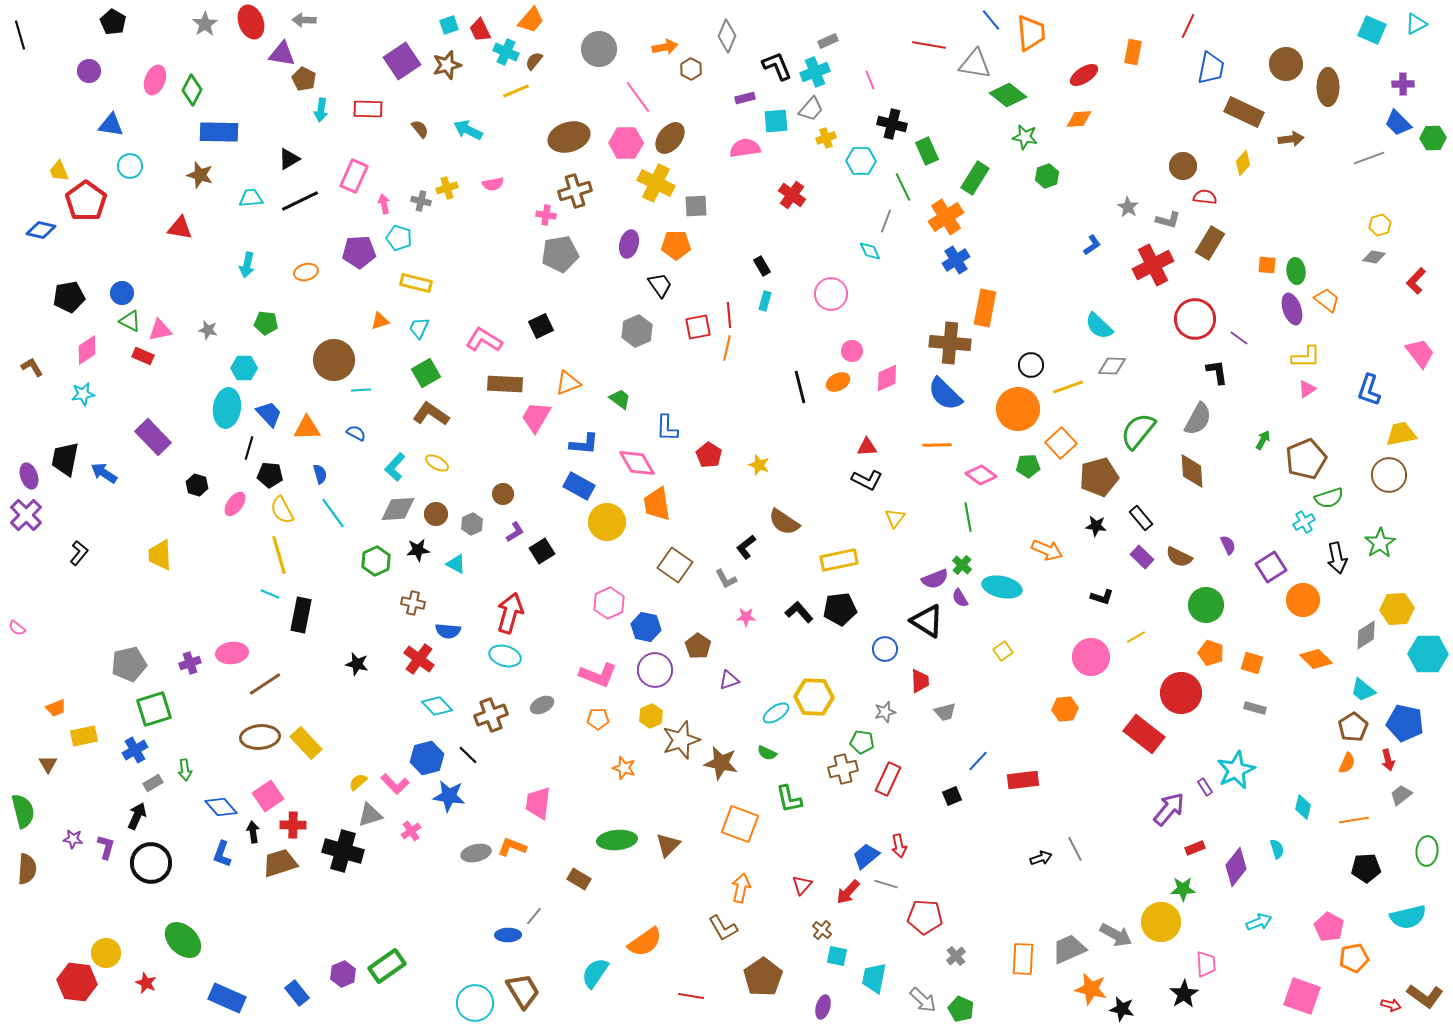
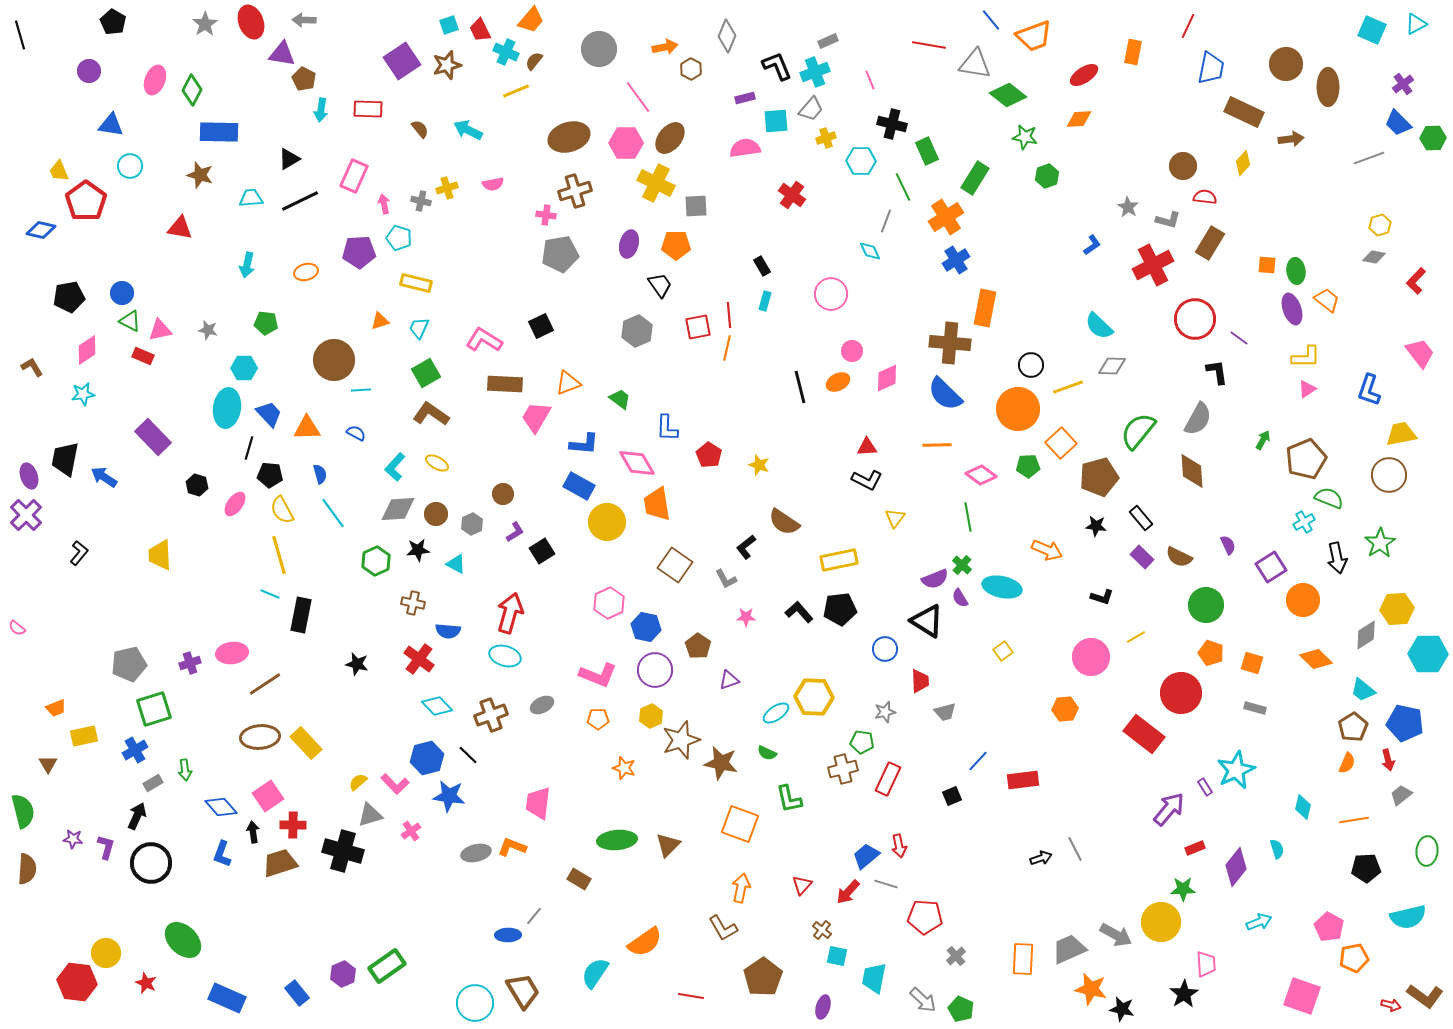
orange trapezoid at (1031, 33): moved 3 px right, 3 px down; rotated 75 degrees clockwise
purple cross at (1403, 84): rotated 35 degrees counterclockwise
blue arrow at (104, 473): moved 4 px down
green semicircle at (1329, 498): rotated 140 degrees counterclockwise
